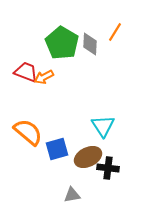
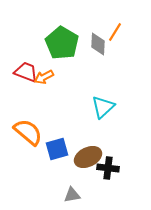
gray diamond: moved 8 px right
cyan triangle: moved 19 px up; rotated 20 degrees clockwise
